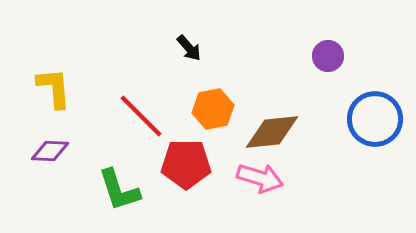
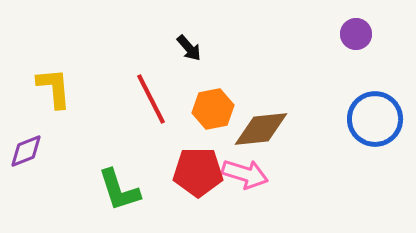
purple circle: moved 28 px right, 22 px up
red line: moved 10 px right, 17 px up; rotated 18 degrees clockwise
brown diamond: moved 11 px left, 3 px up
purple diamond: moved 24 px left; rotated 24 degrees counterclockwise
red pentagon: moved 12 px right, 8 px down
pink arrow: moved 15 px left, 4 px up
